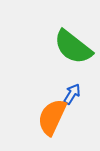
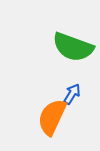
green semicircle: rotated 18 degrees counterclockwise
